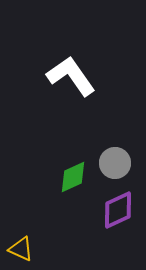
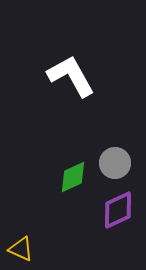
white L-shape: rotated 6 degrees clockwise
